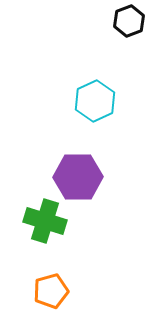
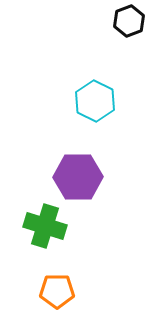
cyan hexagon: rotated 9 degrees counterclockwise
green cross: moved 5 px down
orange pentagon: moved 6 px right; rotated 16 degrees clockwise
